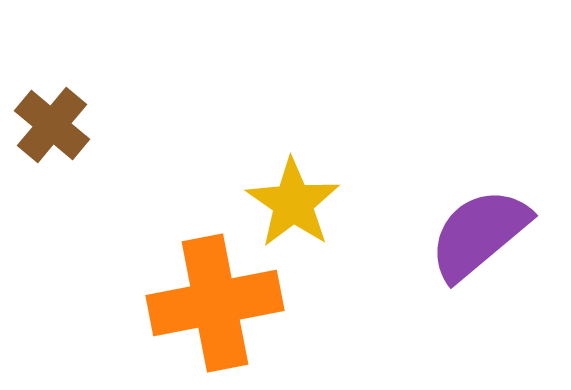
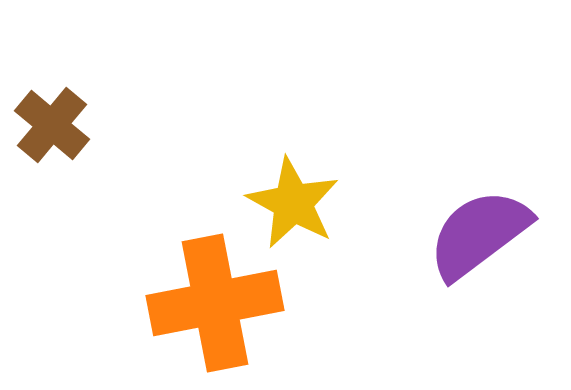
yellow star: rotated 6 degrees counterclockwise
purple semicircle: rotated 3 degrees clockwise
